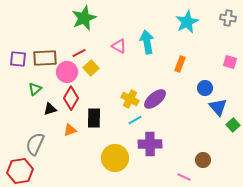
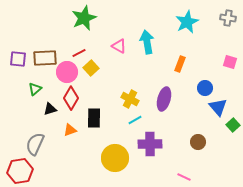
purple ellipse: moved 9 px right; rotated 35 degrees counterclockwise
brown circle: moved 5 px left, 18 px up
